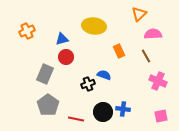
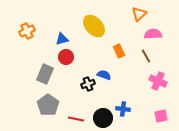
yellow ellipse: rotated 40 degrees clockwise
black circle: moved 6 px down
